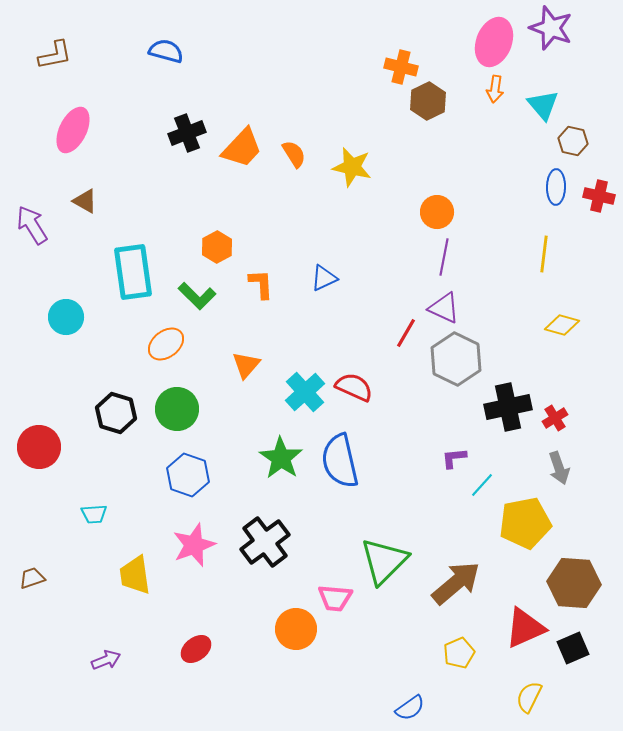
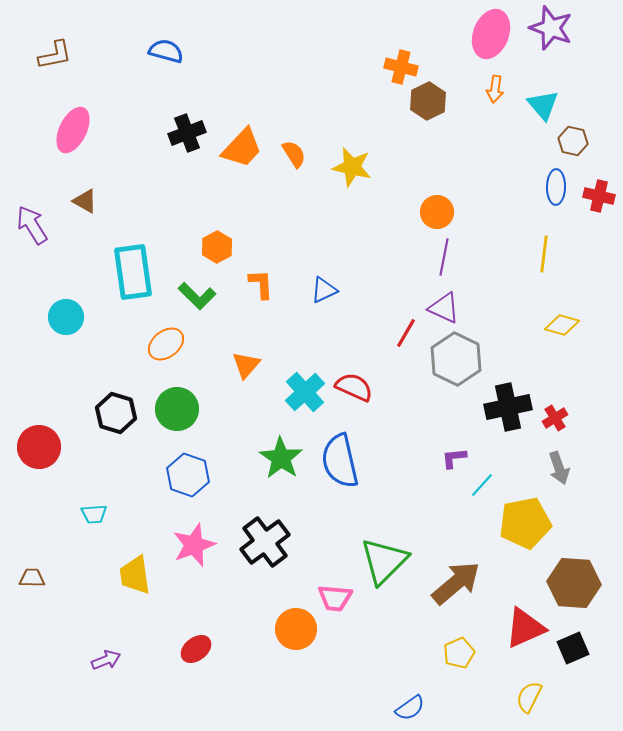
pink ellipse at (494, 42): moved 3 px left, 8 px up
blue triangle at (324, 278): moved 12 px down
brown trapezoid at (32, 578): rotated 20 degrees clockwise
